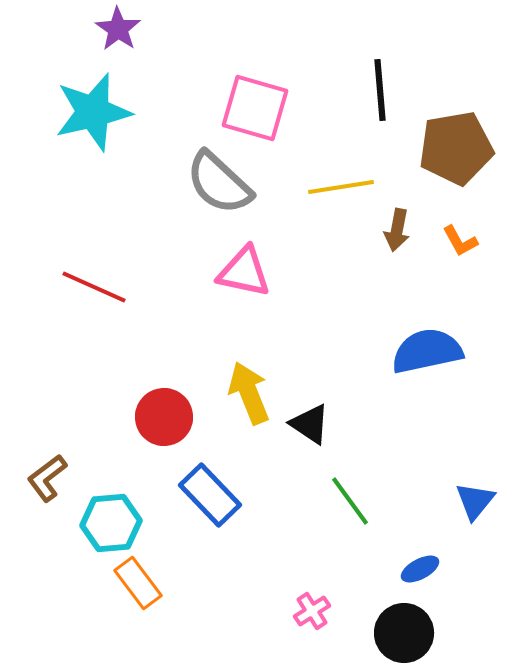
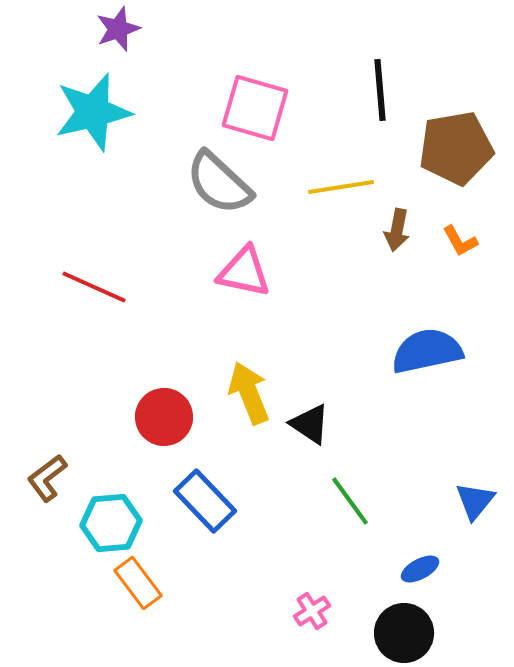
purple star: rotated 18 degrees clockwise
blue rectangle: moved 5 px left, 6 px down
